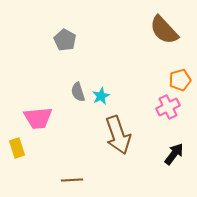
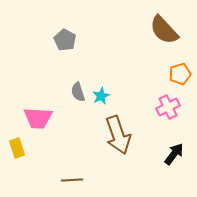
orange pentagon: moved 6 px up
pink trapezoid: rotated 8 degrees clockwise
